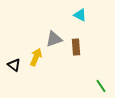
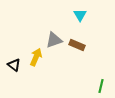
cyan triangle: rotated 32 degrees clockwise
gray triangle: moved 1 px down
brown rectangle: moved 1 px right, 2 px up; rotated 63 degrees counterclockwise
green line: rotated 48 degrees clockwise
